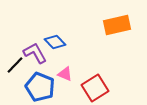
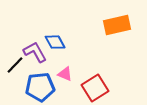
blue diamond: rotated 15 degrees clockwise
purple L-shape: moved 1 px up
blue pentagon: rotated 28 degrees counterclockwise
